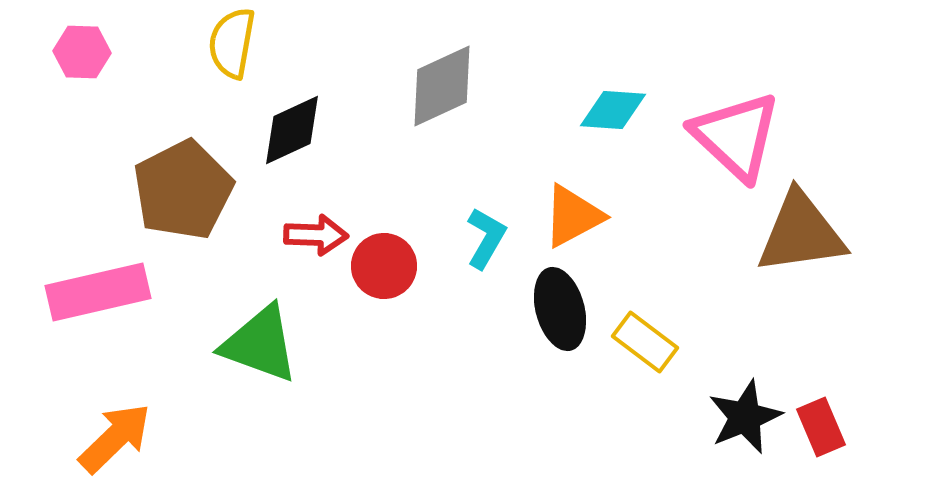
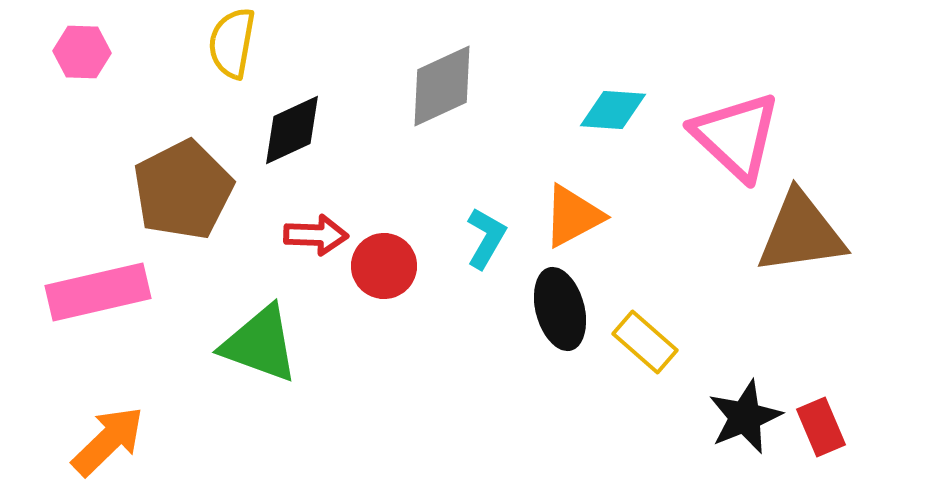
yellow rectangle: rotated 4 degrees clockwise
orange arrow: moved 7 px left, 3 px down
